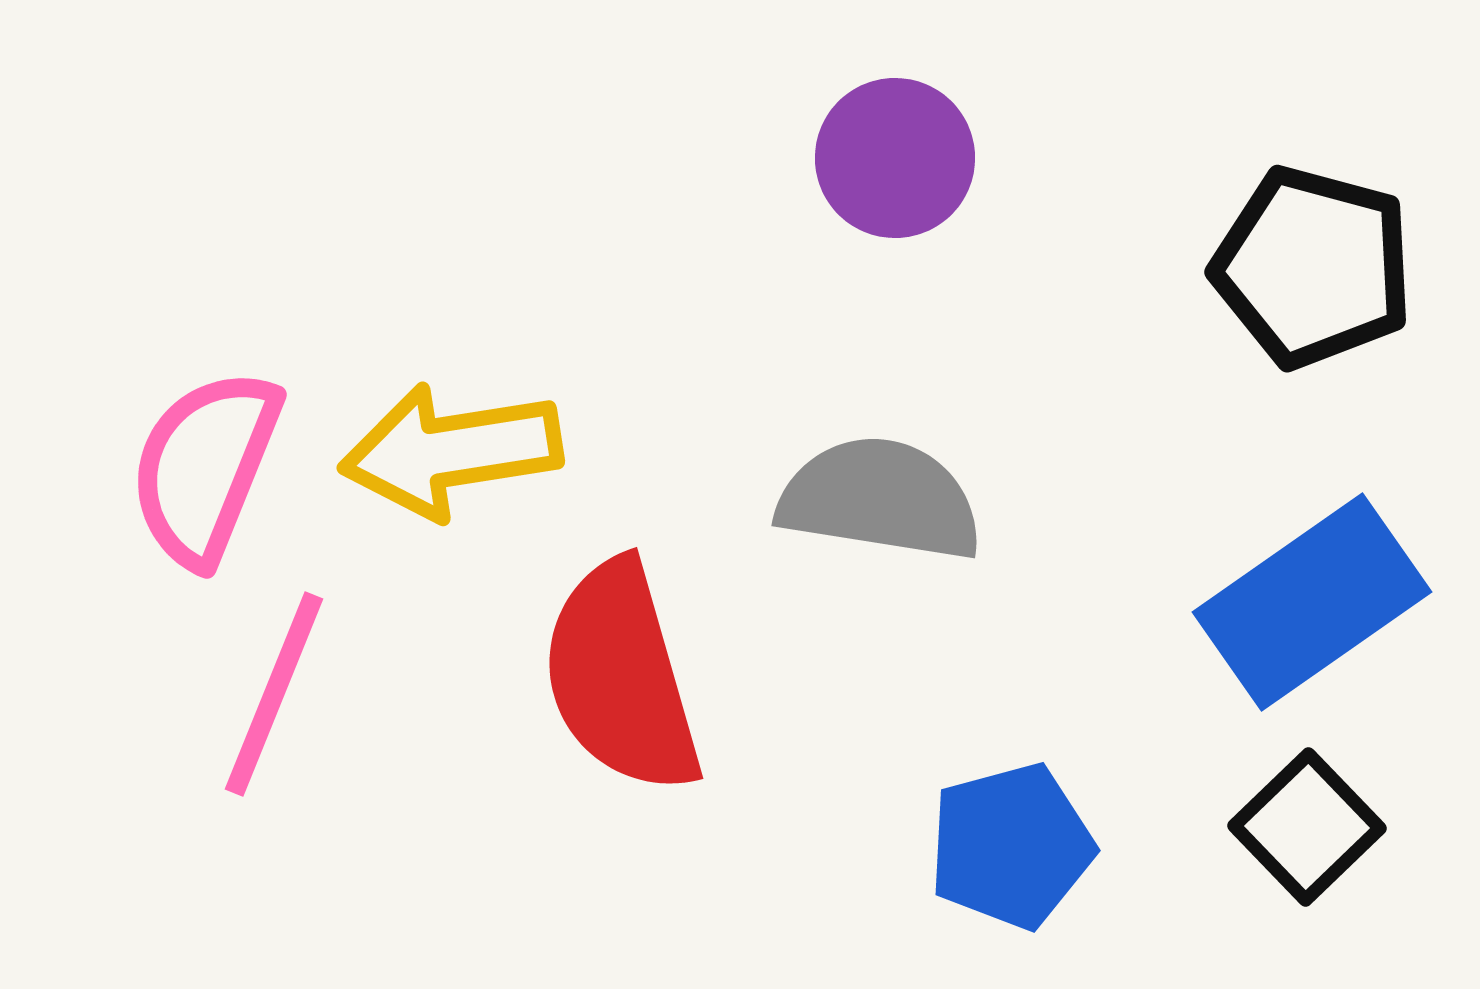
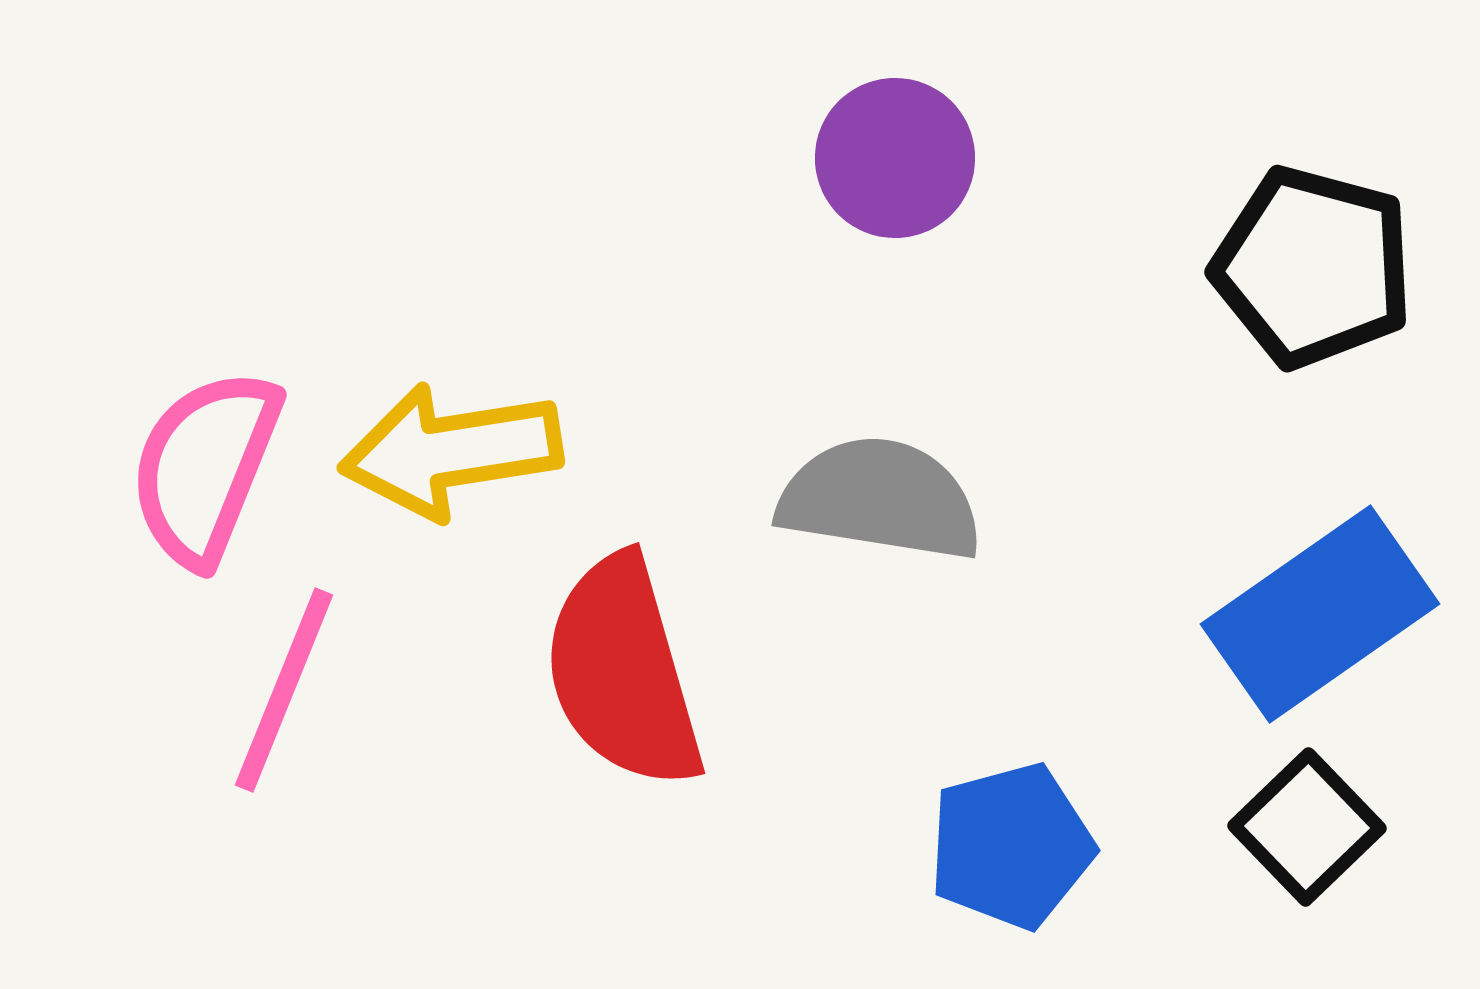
blue rectangle: moved 8 px right, 12 px down
red semicircle: moved 2 px right, 5 px up
pink line: moved 10 px right, 4 px up
